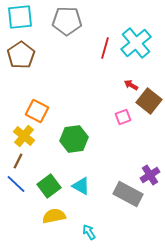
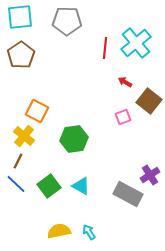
red line: rotated 10 degrees counterclockwise
red arrow: moved 6 px left, 3 px up
yellow semicircle: moved 5 px right, 15 px down
